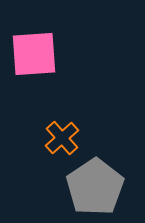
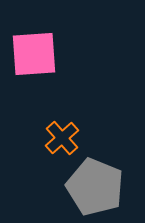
gray pentagon: rotated 16 degrees counterclockwise
